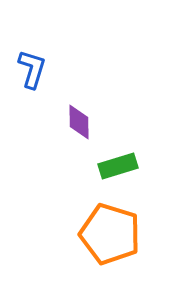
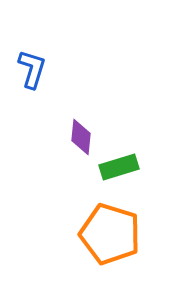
purple diamond: moved 2 px right, 15 px down; rotated 6 degrees clockwise
green rectangle: moved 1 px right, 1 px down
